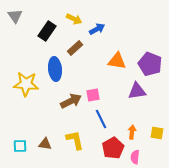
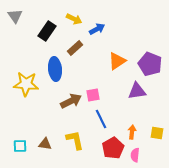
orange triangle: rotated 42 degrees counterclockwise
pink semicircle: moved 2 px up
